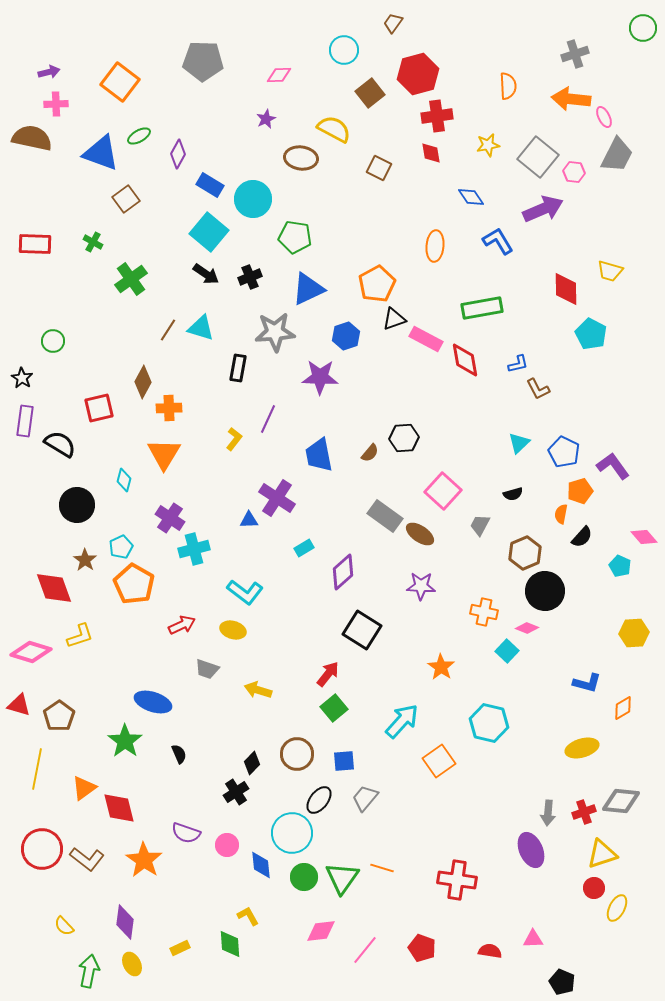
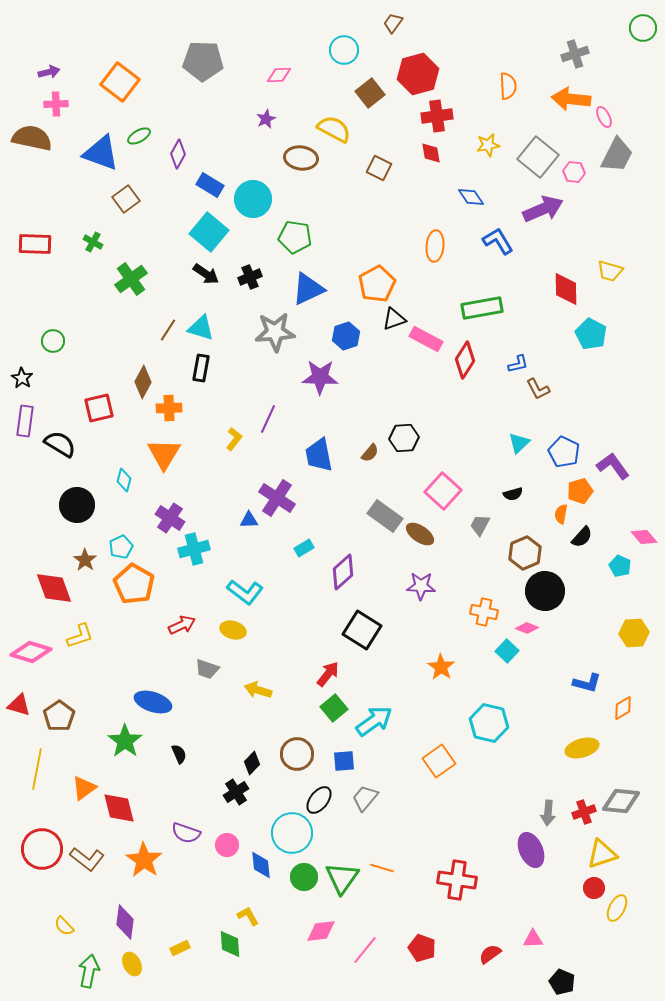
red diamond at (465, 360): rotated 42 degrees clockwise
black rectangle at (238, 368): moved 37 px left
cyan arrow at (402, 721): moved 28 px left; rotated 12 degrees clockwise
red semicircle at (490, 951): moved 3 px down; rotated 45 degrees counterclockwise
